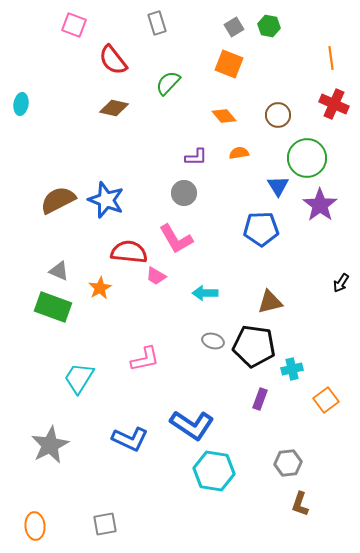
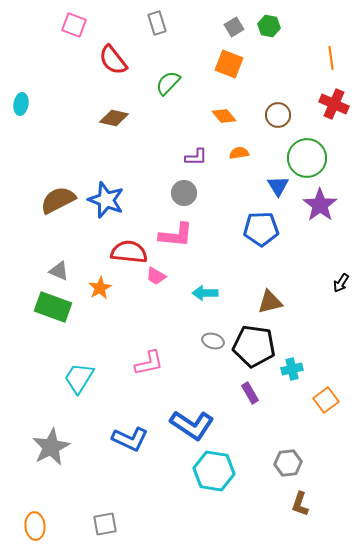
brown diamond at (114, 108): moved 10 px down
pink L-shape at (176, 239): moved 4 px up; rotated 54 degrees counterclockwise
pink L-shape at (145, 359): moved 4 px right, 4 px down
purple rectangle at (260, 399): moved 10 px left, 6 px up; rotated 50 degrees counterclockwise
gray star at (50, 445): moved 1 px right, 2 px down
